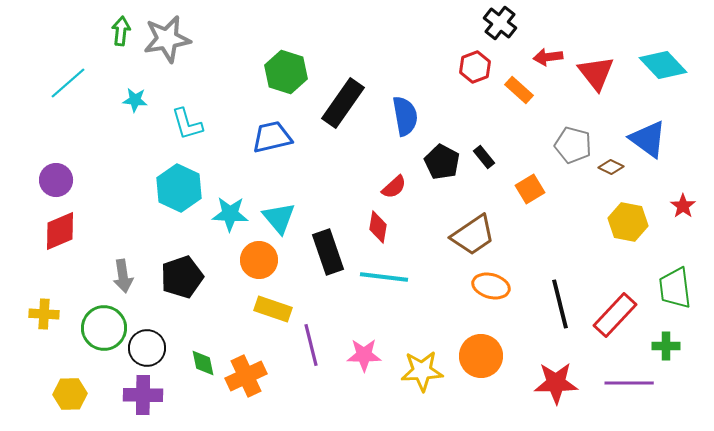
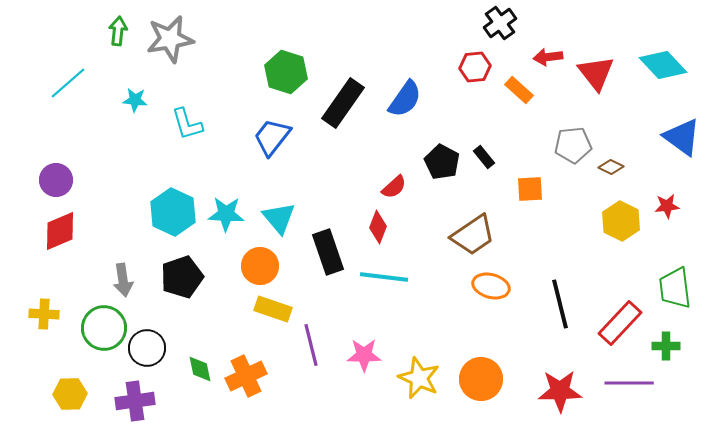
black cross at (500, 23): rotated 16 degrees clockwise
green arrow at (121, 31): moved 3 px left
gray star at (167, 39): moved 3 px right
red hexagon at (475, 67): rotated 16 degrees clockwise
blue semicircle at (405, 116): moved 17 px up; rotated 45 degrees clockwise
blue trapezoid at (272, 137): rotated 39 degrees counterclockwise
blue triangle at (648, 139): moved 34 px right, 2 px up
gray pentagon at (573, 145): rotated 21 degrees counterclockwise
cyan hexagon at (179, 188): moved 6 px left, 24 px down
orange square at (530, 189): rotated 28 degrees clockwise
red star at (683, 206): moved 16 px left; rotated 30 degrees clockwise
cyan star at (230, 214): moved 4 px left
yellow hexagon at (628, 222): moved 7 px left, 1 px up; rotated 15 degrees clockwise
red diamond at (378, 227): rotated 12 degrees clockwise
orange circle at (259, 260): moved 1 px right, 6 px down
gray arrow at (123, 276): moved 4 px down
red rectangle at (615, 315): moved 5 px right, 8 px down
orange circle at (481, 356): moved 23 px down
green diamond at (203, 363): moved 3 px left, 6 px down
yellow star at (422, 371): moved 3 px left, 7 px down; rotated 27 degrees clockwise
red star at (556, 383): moved 4 px right, 8 px down
purple cross at (143, 395): moved 8 px left, 6 px down; rotated 9 degrees counterclockwise
